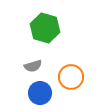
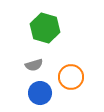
gray semicircle: moved 1 px right, 1 px up
